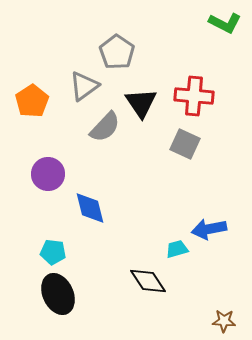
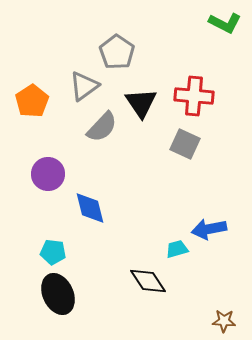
gray semicircle: moved 3 px left
